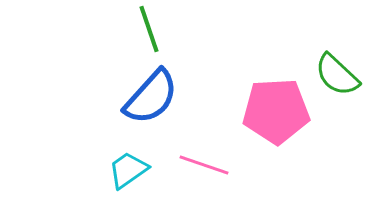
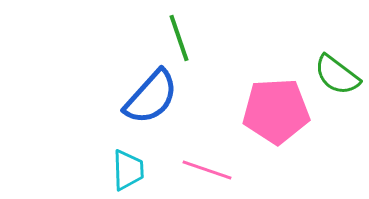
green line: moved 30 px right, 9 px down
green semicircle: rotated 6 degrees counterclockwise
pink line: moved 3 px right, 5 px down
cyan trapezoid: rotated 123 degrees clockwise
